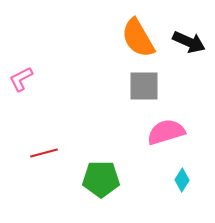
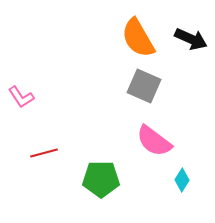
black arrow: moved 2 px right, 3 px up
pink L-shape: moved 18 px down; rotated 96 degrees counterclockwise
gray square: rotated 24 degrees clockwise
pink semicircle: moved 12 px left, 9 px down; rotated 126 degrees counterclockwise
